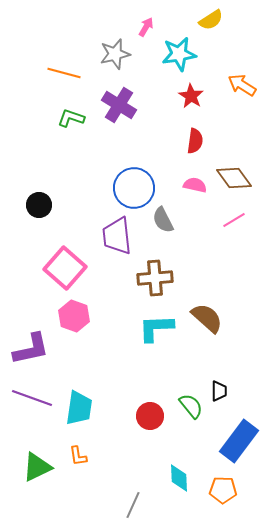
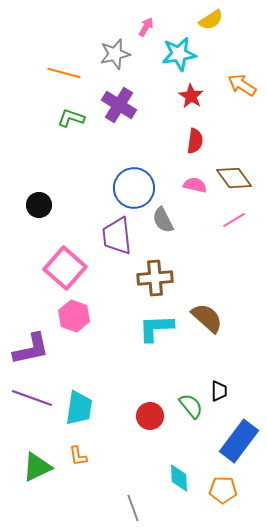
gray line: moved 3 px down; rotated 44 degrees counterclockwise
